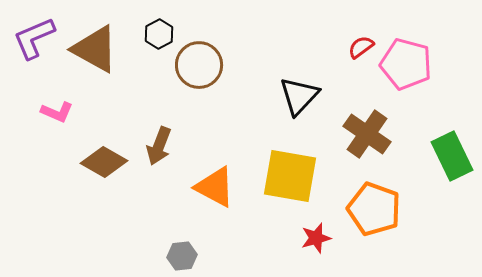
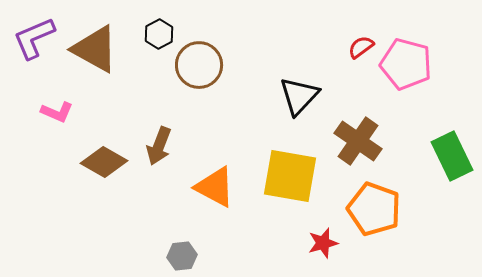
brown cross: moved 9 px left, 7 px down
red star: moved 7 px right, 5 px down
